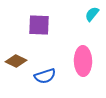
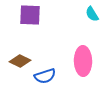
cyan semicircle: rotated 70 degrees counterclockwise
purple square: moved 9 px left, 10 px up
brown diamond: moved 4 px right
